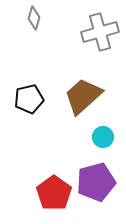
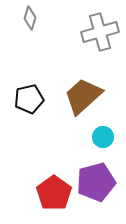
gray diamond: moved 4 px left
